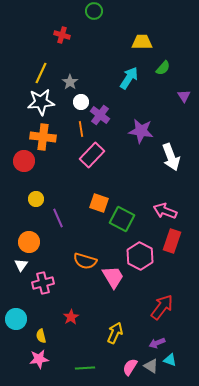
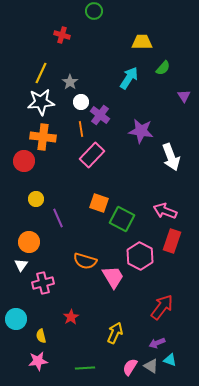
pink star: moved 1 px left, 2 px down
